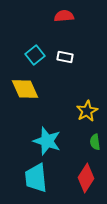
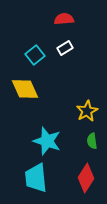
red semicircle: moved 3 px down
white rectangle: moved 9 px up; rotated 42 degrees counterclockwise
green semicircle: moved 3 px left, 1 px up
